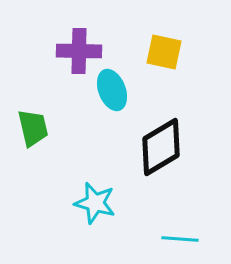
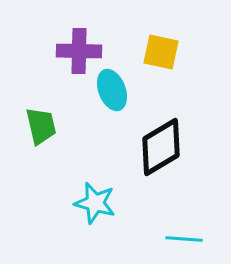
yellow square: moved 3 px left
green trapezoid: moved 8 px right, 2 px up
cyan line: moved 4 px right
